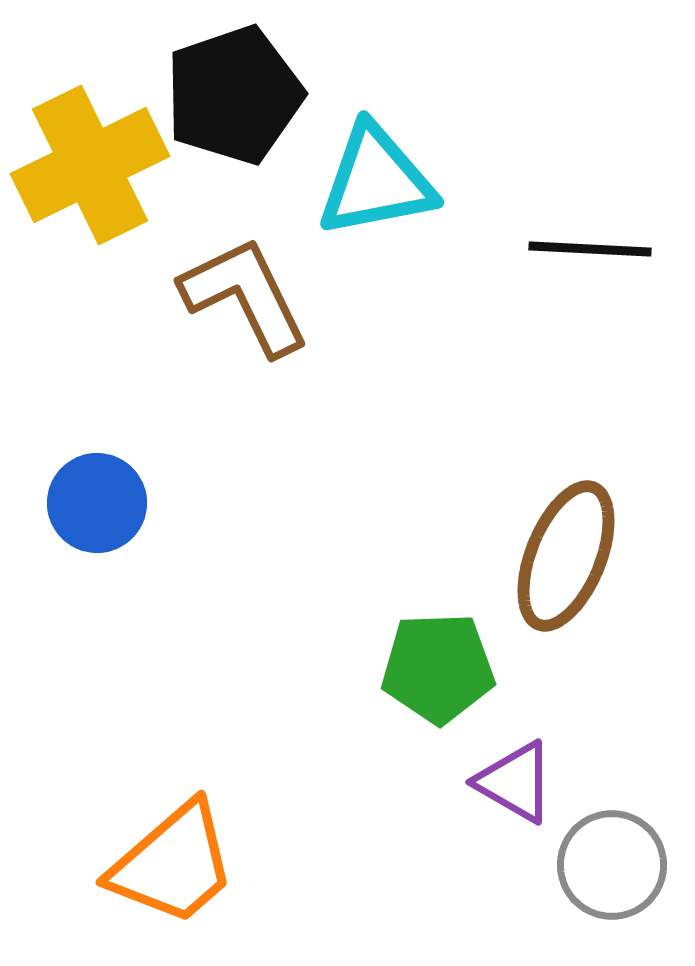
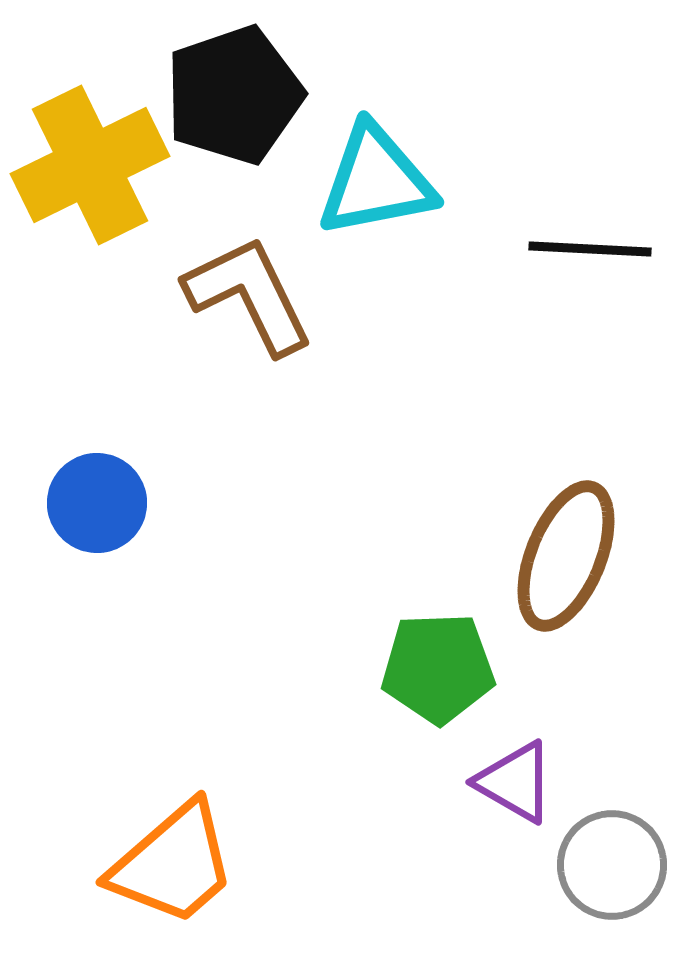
brown L-shape: moved 4 px right, 1 px up
